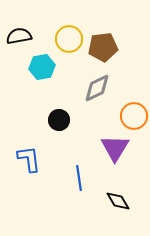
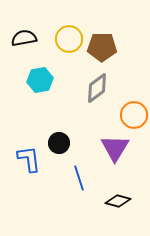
black semicircle: moved 5 px right, 2 px down
brown pentagon: moved 1 px left; rotated 8 degrees clockwise
cyan hexagon: moved 2 px left, 13 px down
gray diamond: rotated 12 degrees counterclockwise
orange circle: moved 1 px up
black circle: moved 23 px down
blue line: rotated 10 degrees counterclockwise
black diamond: rotated 45 degrees counterclockwise
